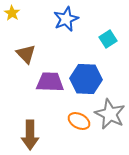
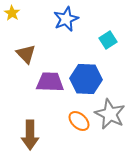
cyan square: moved 1 px down
orange ellipse: rotated 15 degrees clockwise
